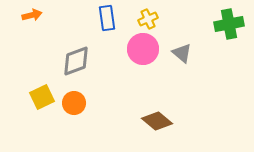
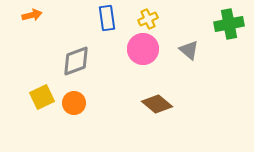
gray triangle: moved 7 px right, 3 px up
brown diamond: moved 17 px up
